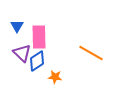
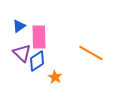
blue triangle: moved 2 px right; rotated 24 degrees clockwise
orange star: rotated 24 degrees clockwise
